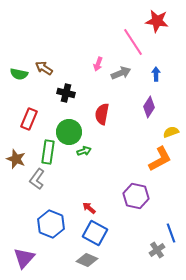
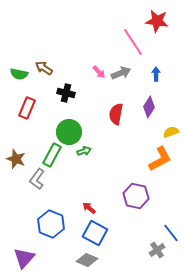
pink arrow: moved 1 px right, 8 px down; rotated 64 degrees counterclockwise
red semicircle: moved 14 px right
red rectangle: moved 2 px left, 11 px up
green rectangle: moved 4 px right, 3 px down; rotated 20 degrees clockwise
blue line: rotated 18 degrees counterclockwise
